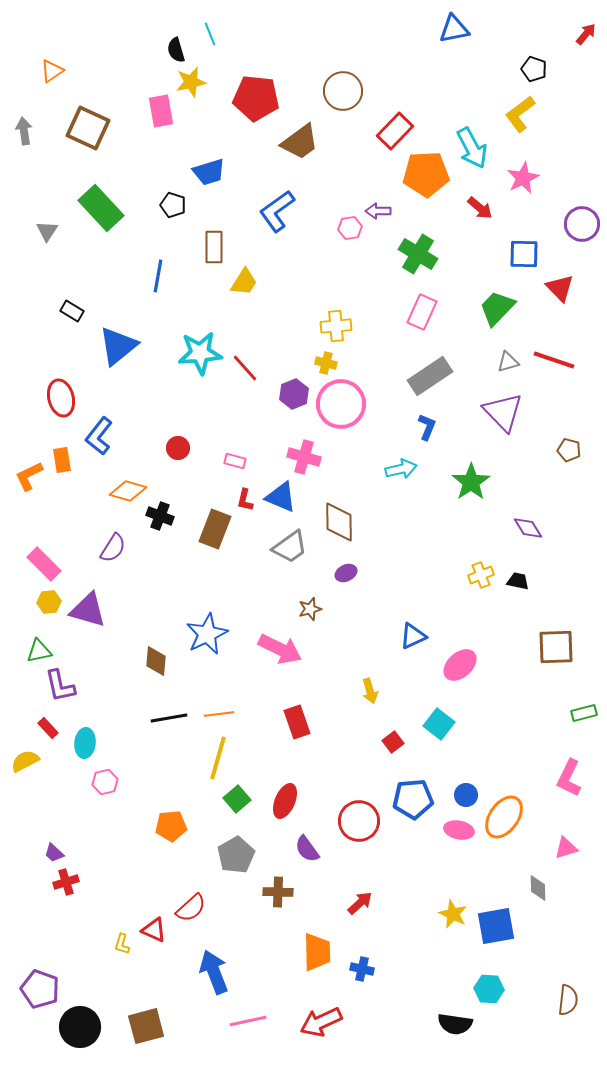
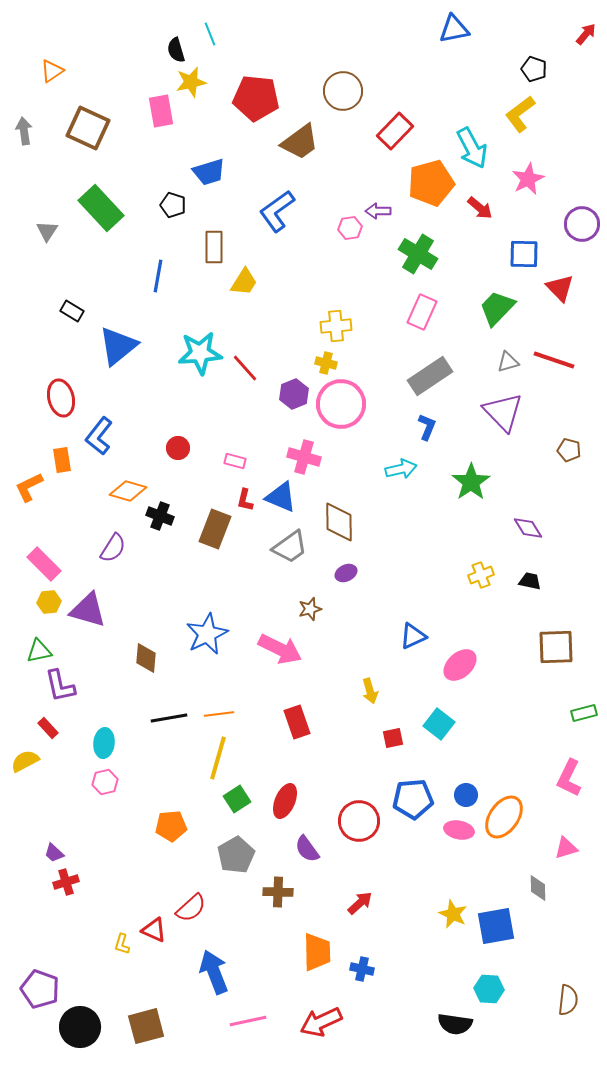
orange pentagon at (426, 174): moved 5 px right, 9 px down; rotated 12 degrees counterclockwise
pink star at (523, 178): moved 5 px right, 1 px down
orange L-shape at (29, 476): moved 11 px down
black trapezoid at (518, 581): moved 12 px right
brown diamond at (156, 661): moved 10 px left, 3 px up
red square at (393, 742): moved 4 px up; rotated 25 degrees clockwise
cyan ellipse at (85, 743): moved 19 px right
green square at (237, 799): rotated 8 degrees clockwise
